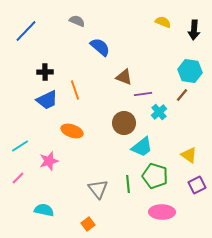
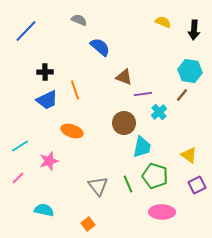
gray semicircle: moved 2 px right, 1 px up
cyan trapezoid: rotated 40 degrees counterclockwise
green line: rotated 18 degrees counterclockwise
gray triangle: moved 3 px up
